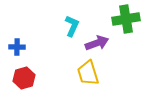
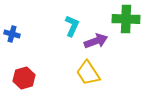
green cross: rotated 12 degrees clockwise
purple arrow: moved 1 px left, 2 px up
blue cross: moved 5 px left, 13 px up; rotated 14 degrees clockwise
yellow trapezoid: rotated 16 degrees counterclockwise
